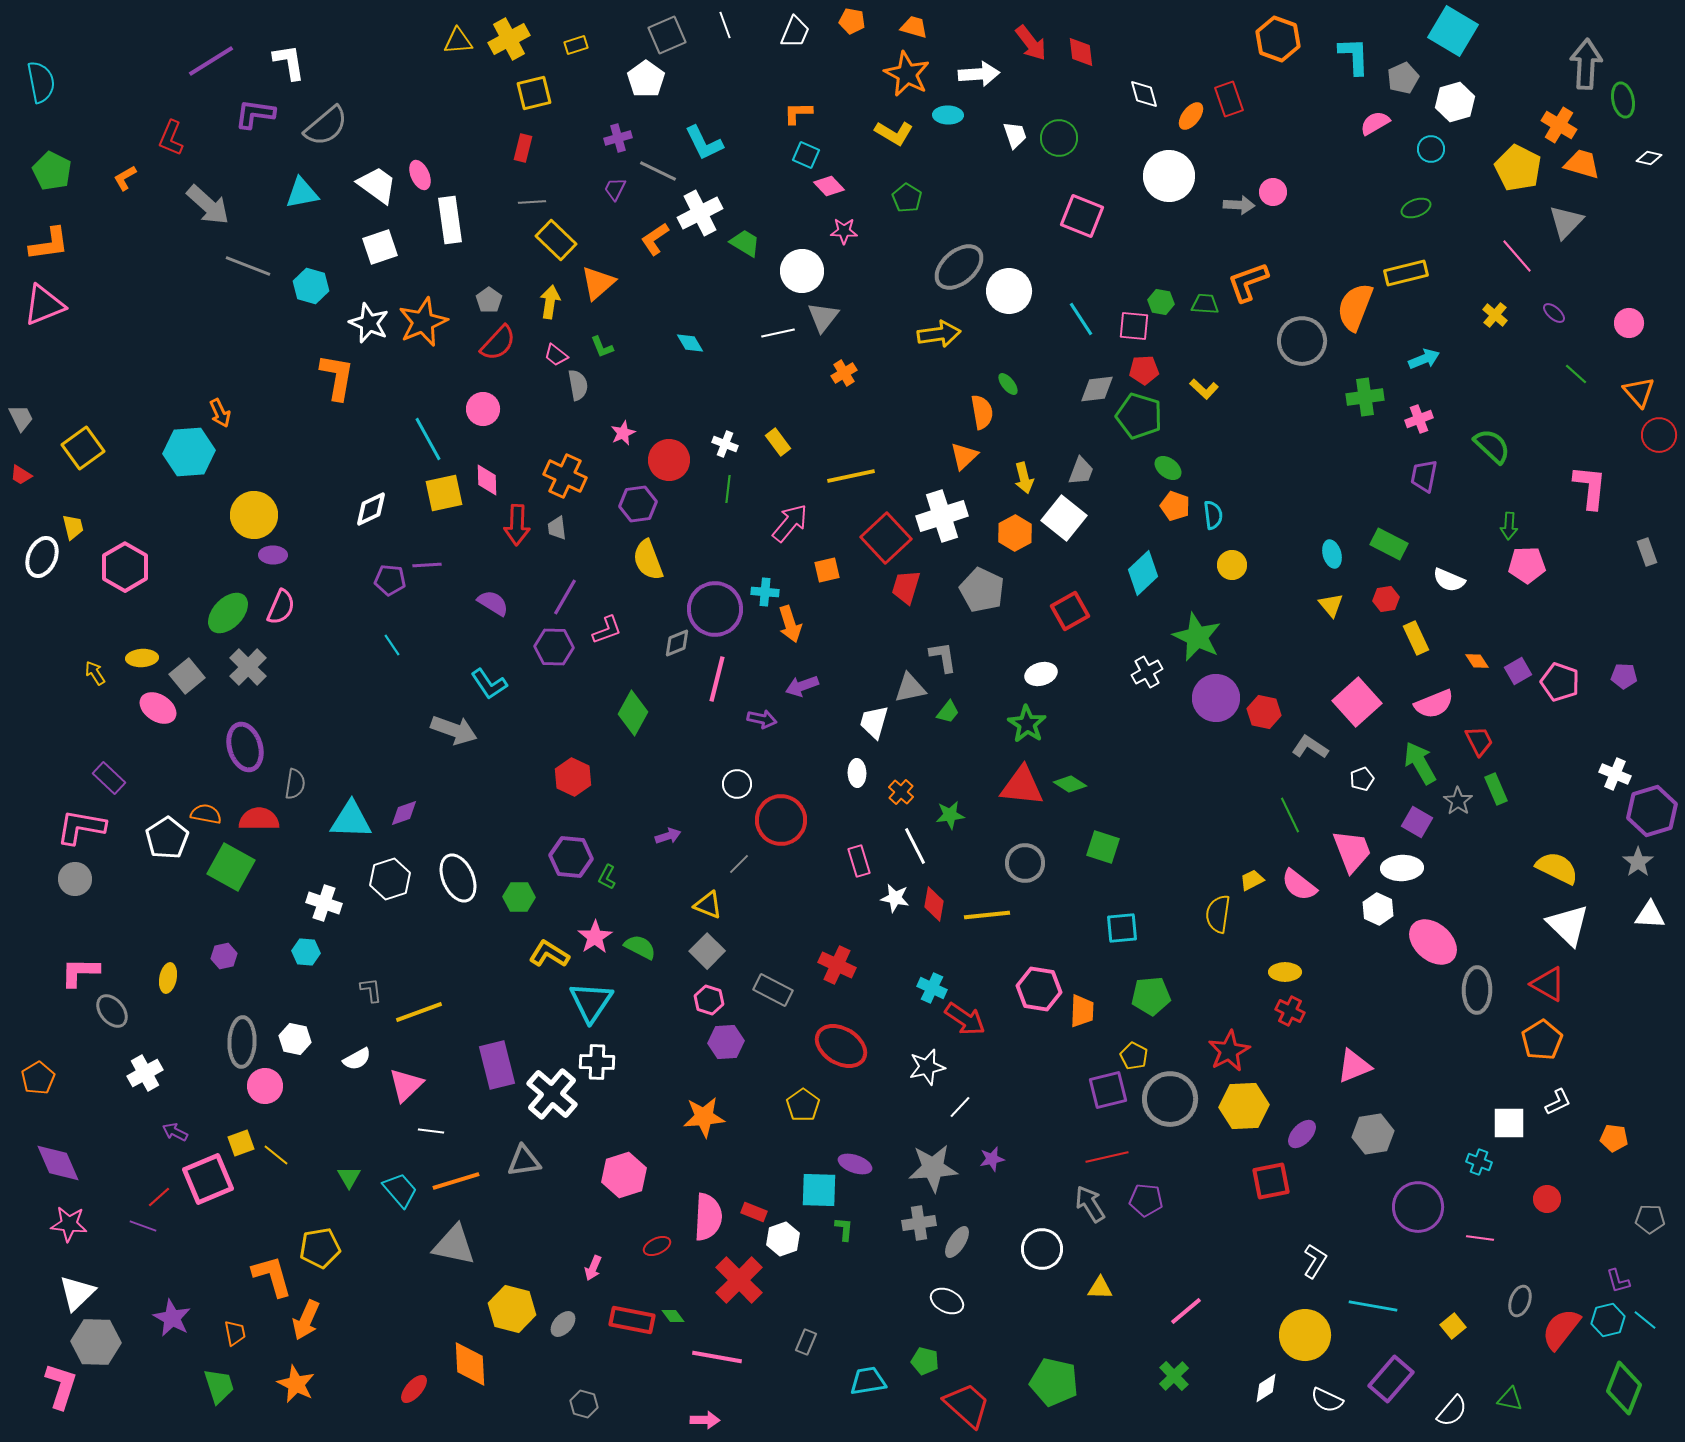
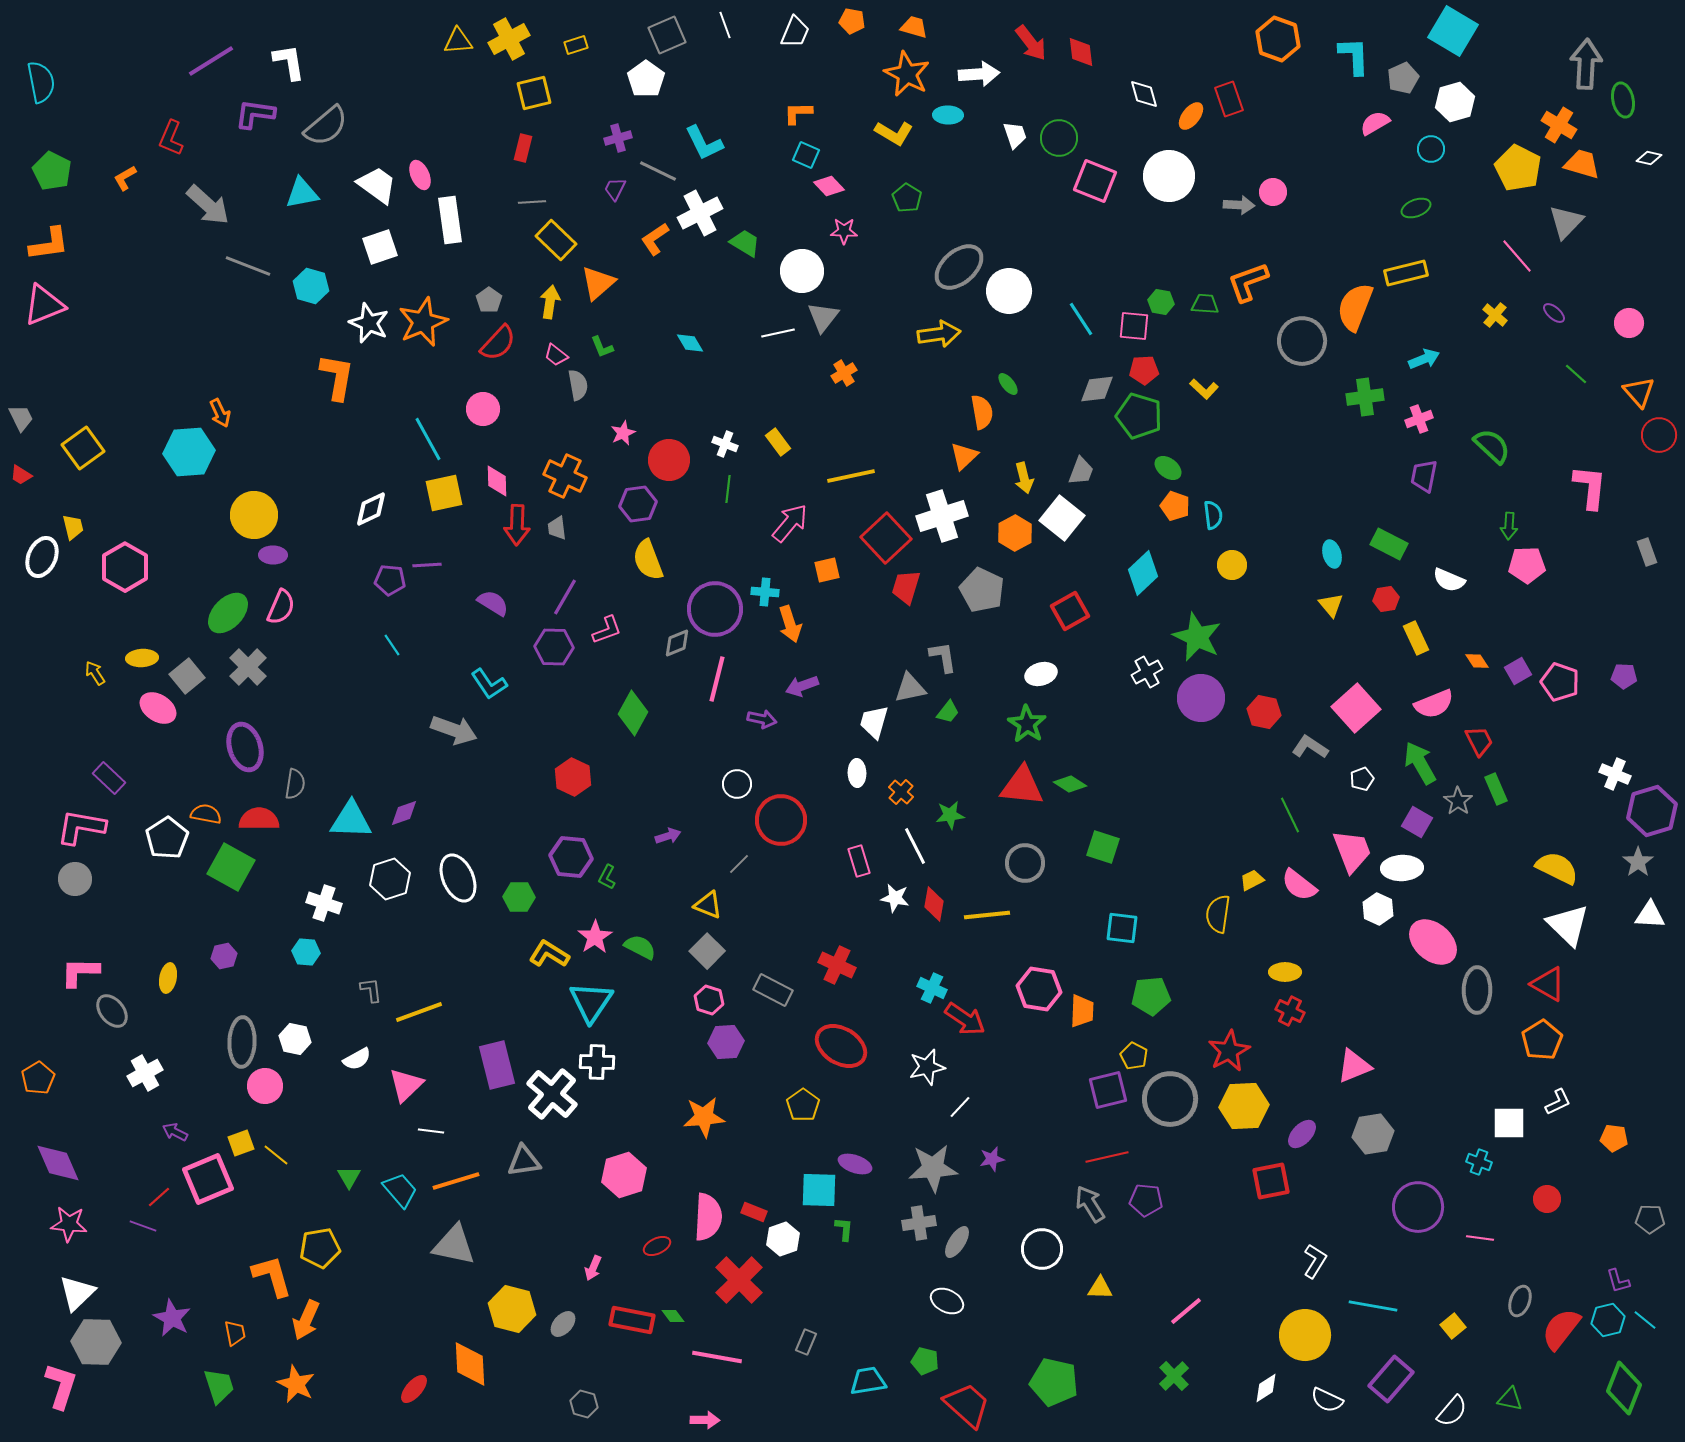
pink square at (1082, 216): moved 13 px right, 35 px up
pink diamond at (487, 480): moved 10 px right, 1 px down
white square at (1064, 518): moved 2 px left
purple circle at (1216, 698): moved 15 px left
pink square at (1357, 702): moved 1 px left, 6 px down
cyan square at (1122, 928): rotated 12 degrees clockwise
